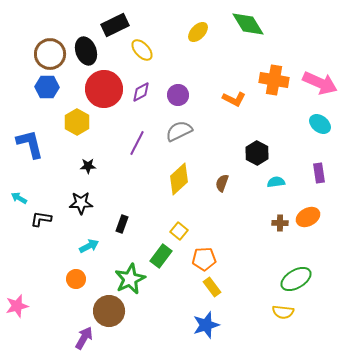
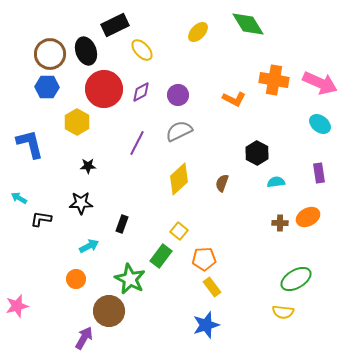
green star at (130, 279): rotated 20 degrees counterclockwise
